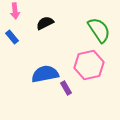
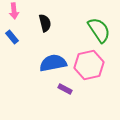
pink arrow: moved 1 px left
black semicircle: rotated 102 degrees clockwise
blue semicircle: moved 8 px right, 11 px up
purple rectangle: moved 1 px left, 1 px down; rotated 32 degrees counterclockwise
